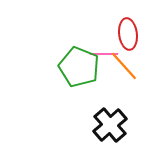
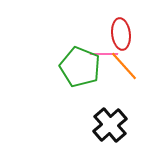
red ellipse: moved 7 px left
green pentagon: moved 1 px right
